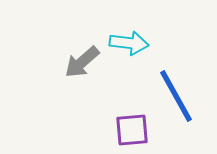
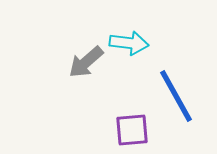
gray arrow: moved 4 px right
